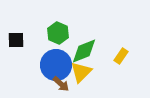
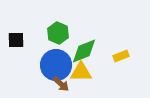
yellow rectangle: rotated 35 degrees clockwise
yellow triangle: rotated 45 degrees clockwise
